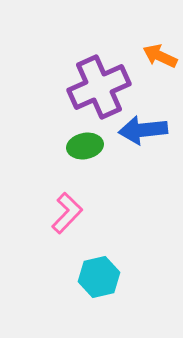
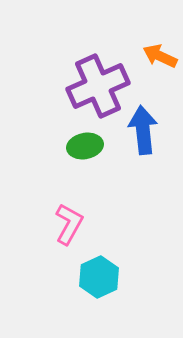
purple cross: moved 1 px left, 1 px up
blue arrow: rotated 90 degrees clockwise
pink L-shape: moved 2 px right, 11 px down; rotated 15 degrees counterclockwise
cyan hexagon: rotated 12 degrees counterclockwise
